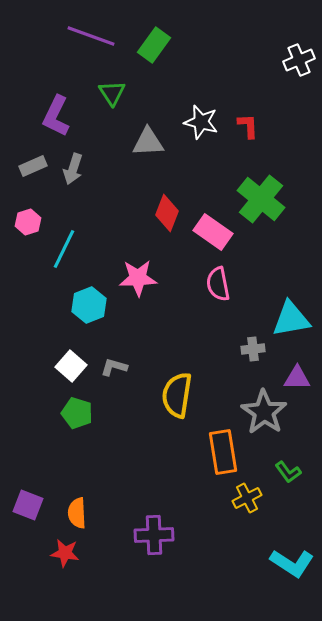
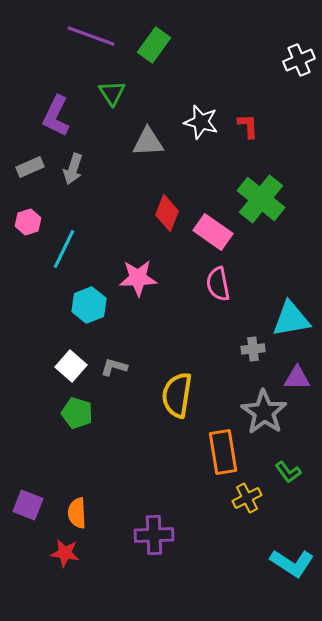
gray rectangle: moved 3 px left, 1 px down
